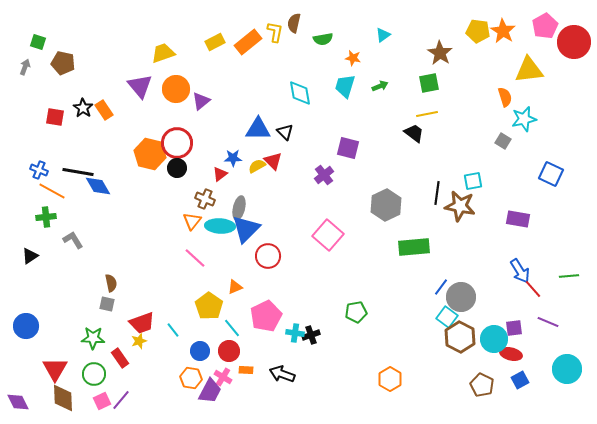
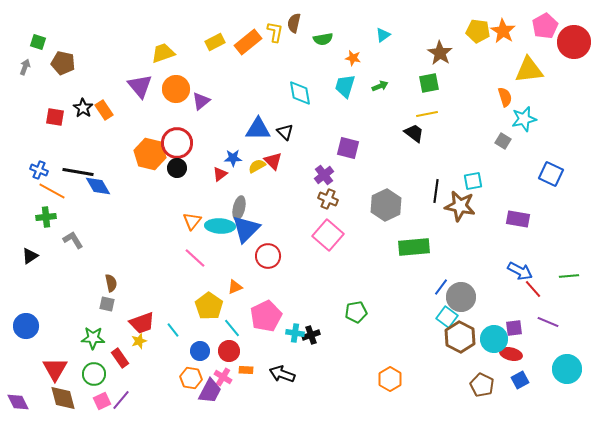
black line at (437, 193): moved 1 px left, 2 px up
brown cross at (205, 199): moved 123 px right
blue arrow at (520, 271): rotated 30 degrees counterclockwise
brown diamond at (63, 398): rotated 12 degrees counterclockwise
